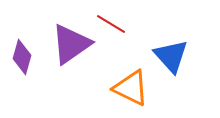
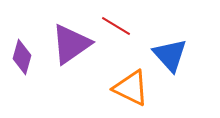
red line: moved 5 px right, 2 px down
blue triangle: moved 1 px left, 1 px up
